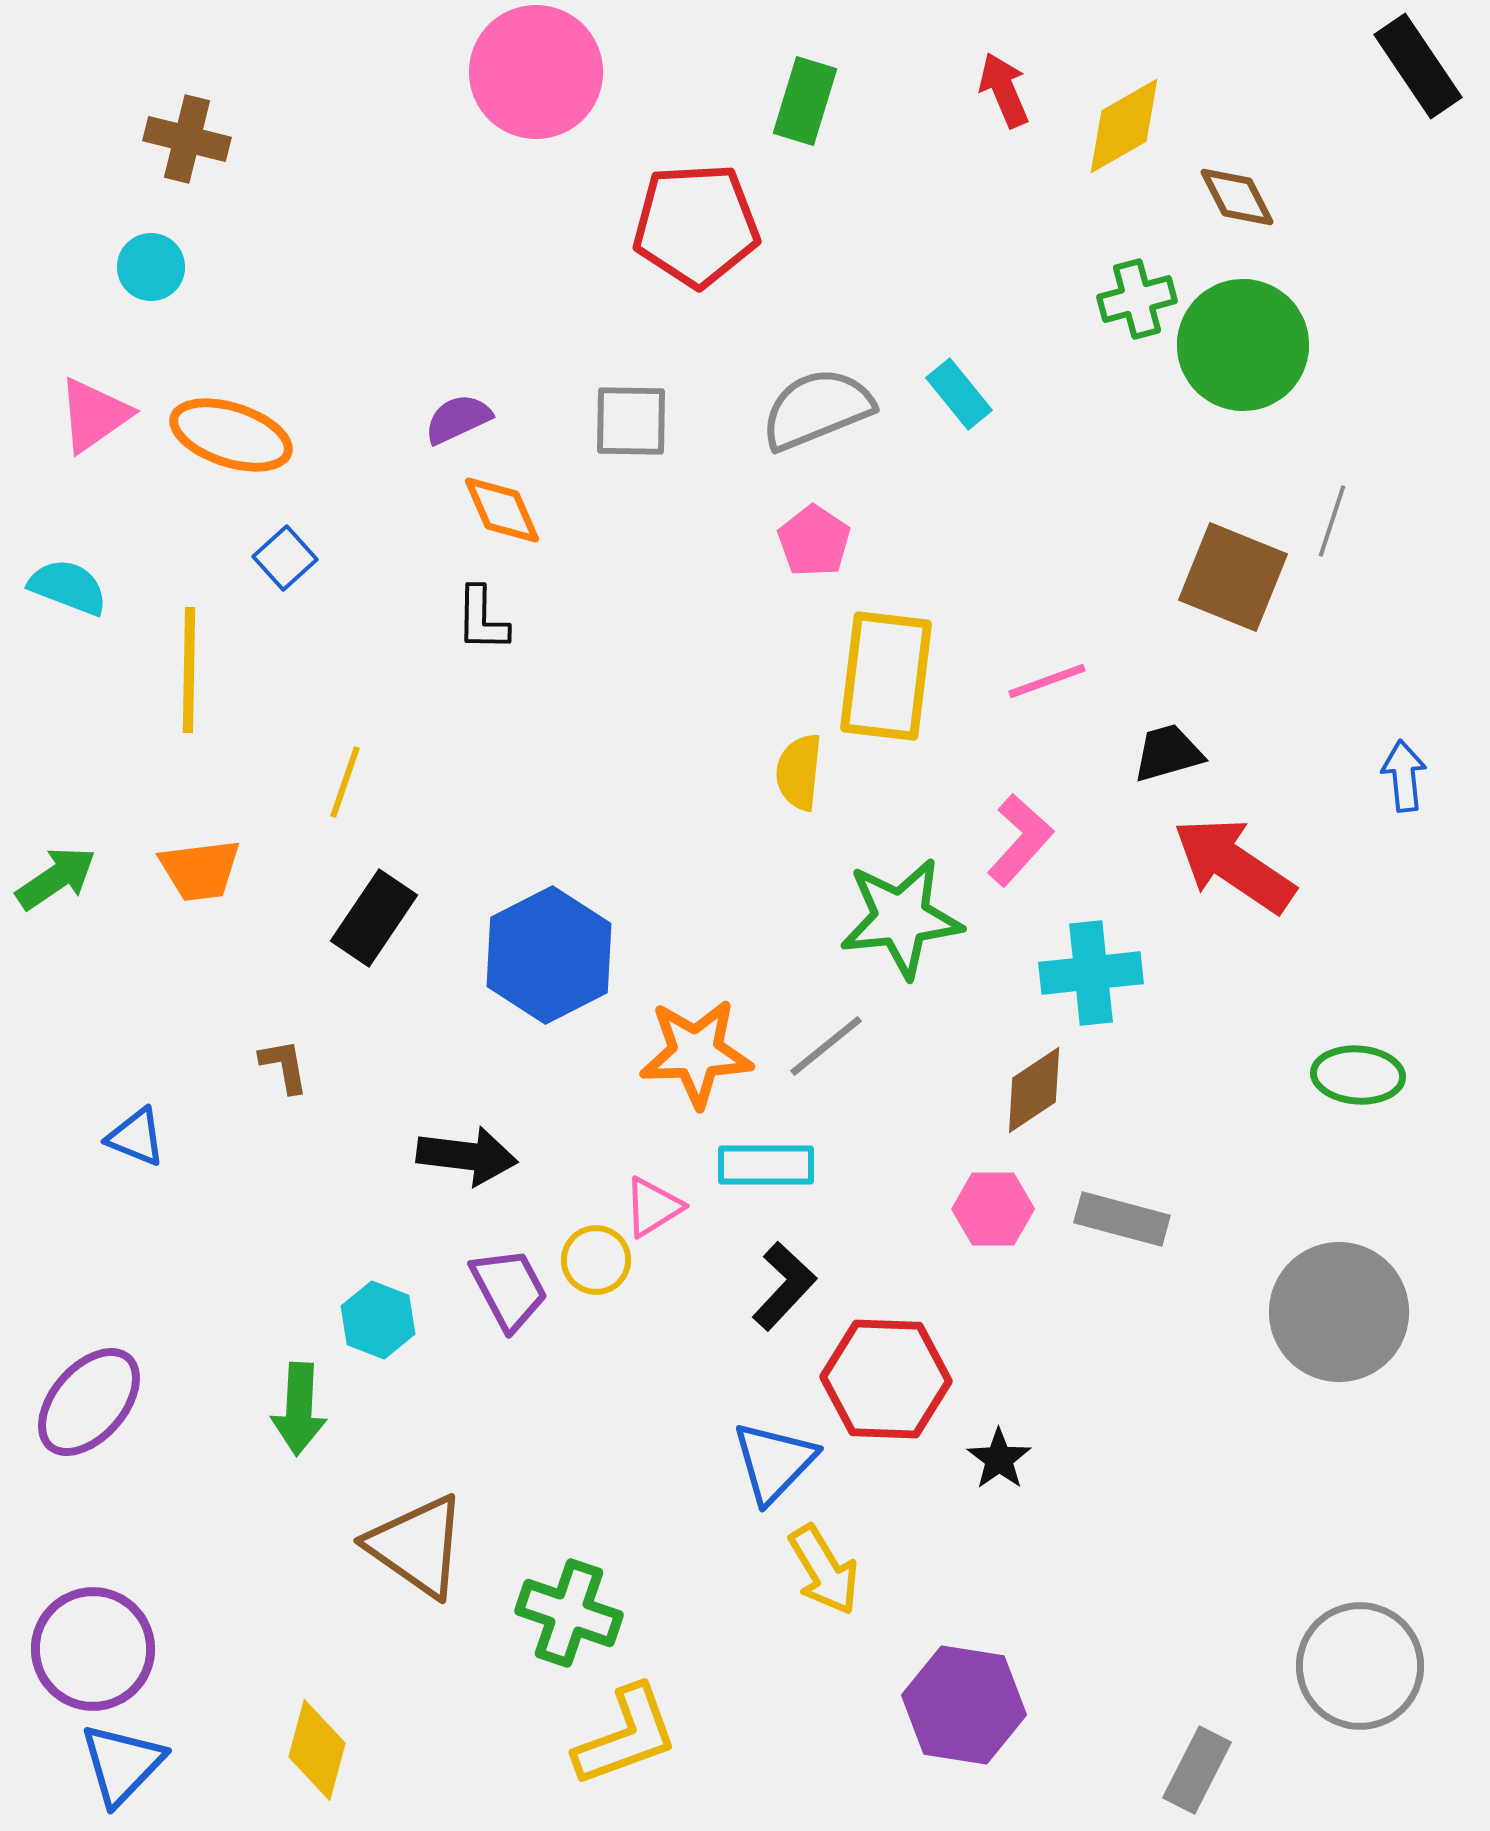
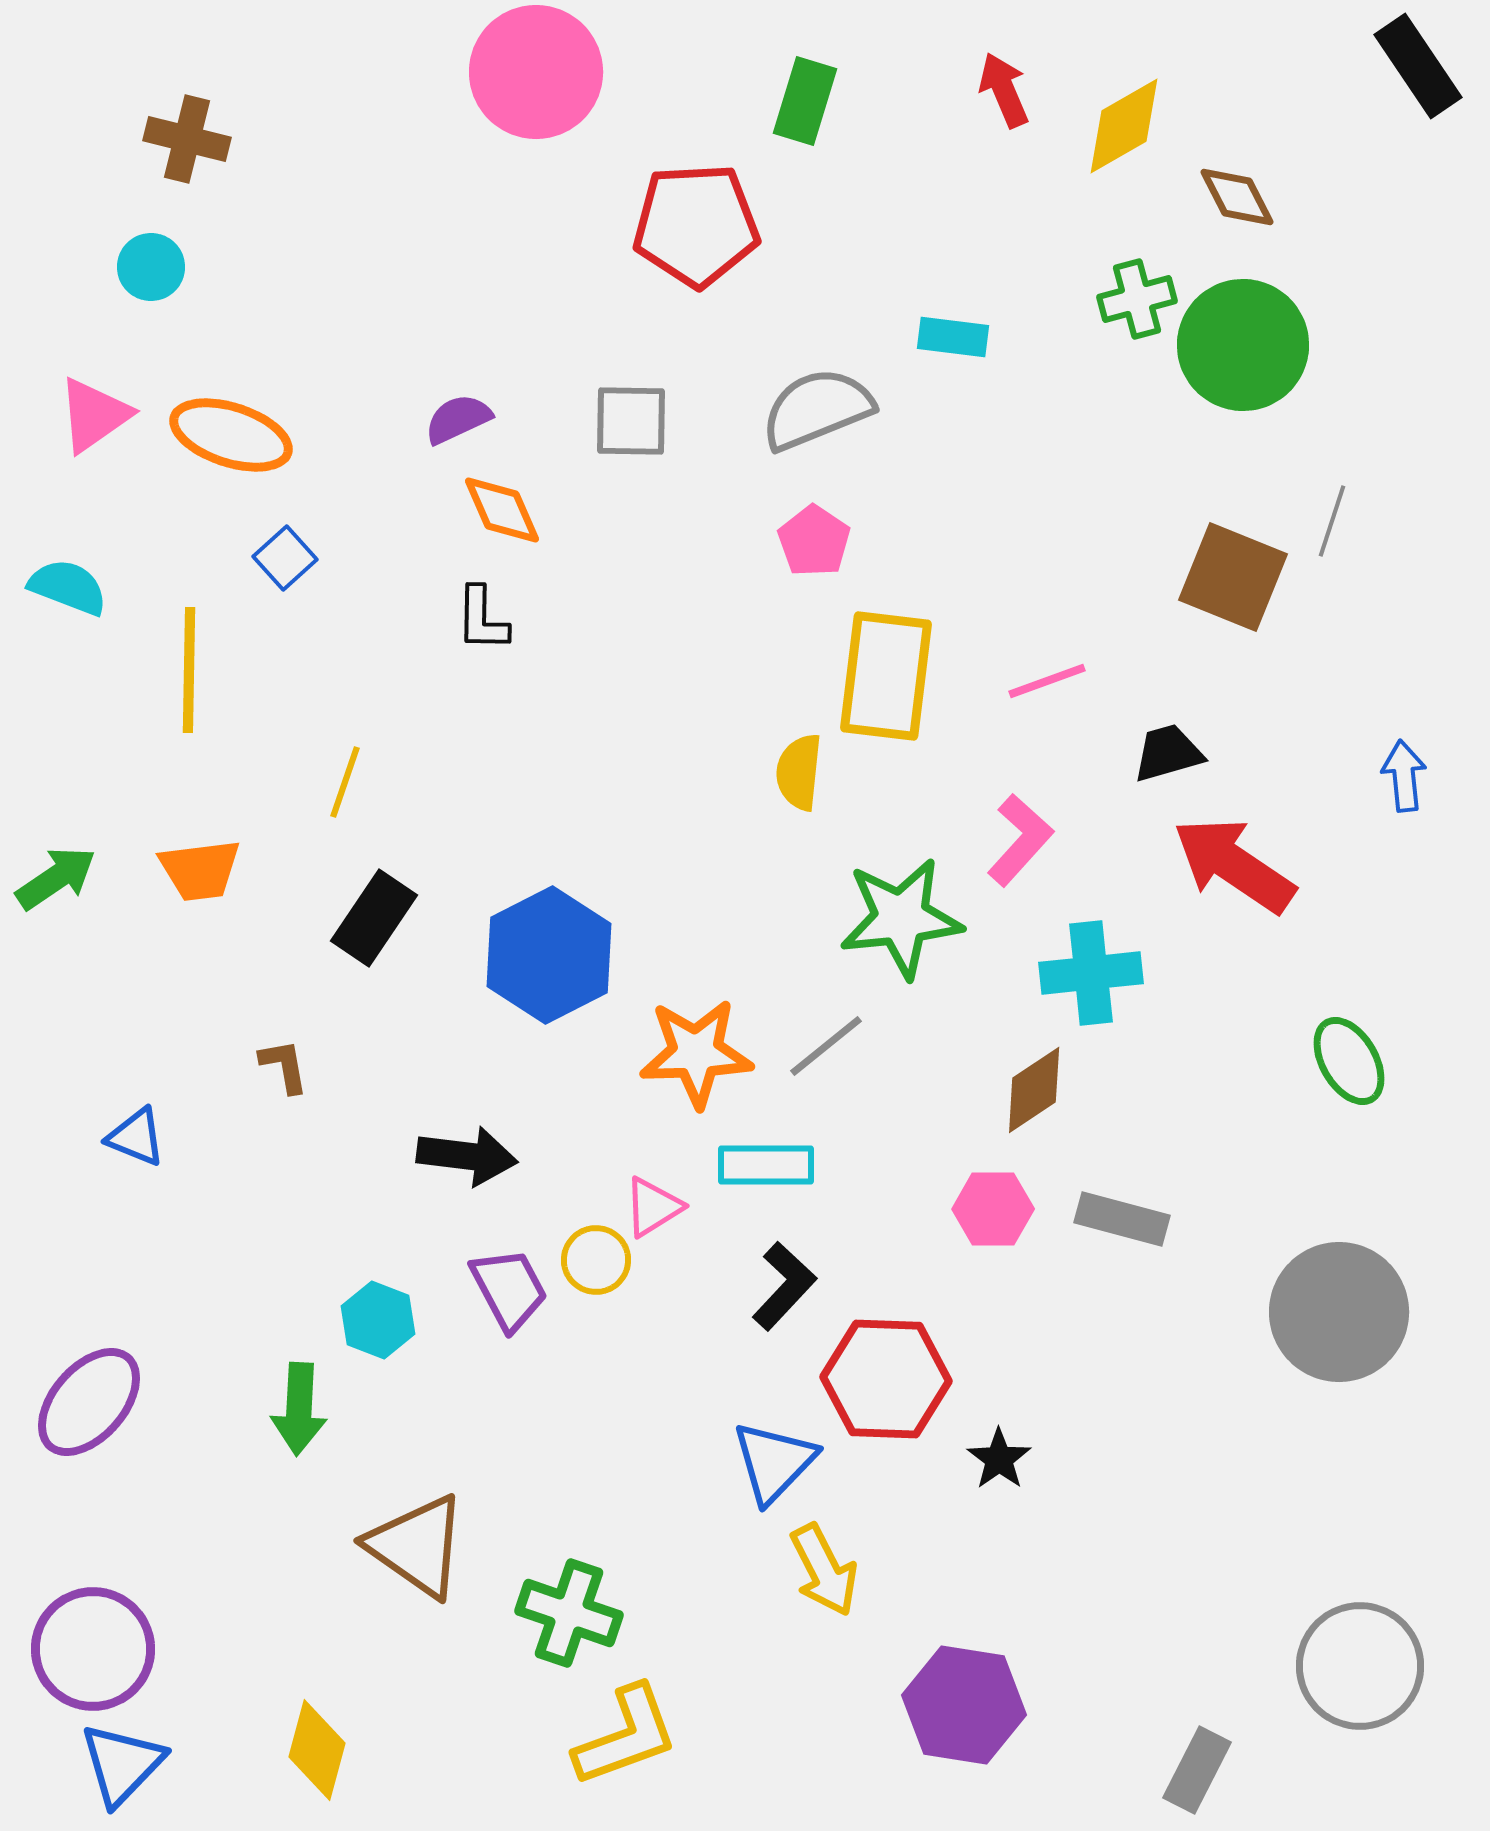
cyan rectangle at (959, 394): moved 6 px left, 57 px up; rotated 44 degrees counterclockwise
green ellipse at (1358, 1075): moved 9 px left, 14 px up; rotated 56 degrees clockwise
yellow arrow at (824, 1570): rotated 4 degrees clockwise
